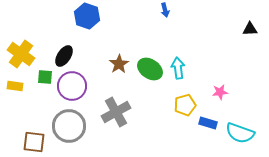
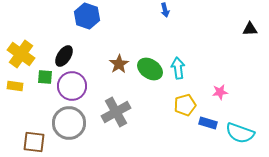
gray circle: moved 3 px up
